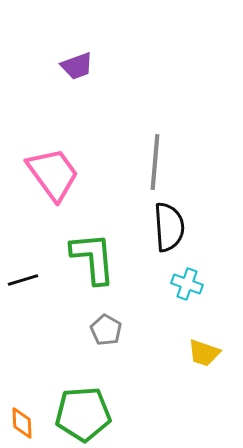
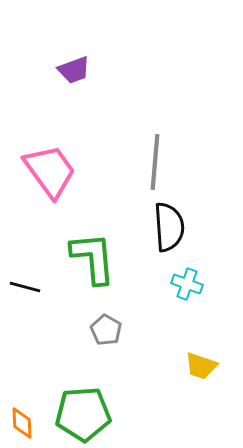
purple trapezoid: moved 3 px left, 4 px down
pink trapezoid: moved 3 px left, 3 px up
black line: moved 2 px right, 7 px down; rotated 32 degrees clockwise
yellow trapezoid: moved 3 px left, 13 px down
